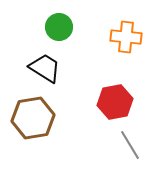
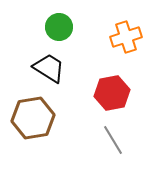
orange cross: rotated 24 degrees counterclockwise
black trapezoid: moved 4 px right
red hexagon: moved 3 px left, 9 px up
gray line: moved 17 px left, 5 px up
